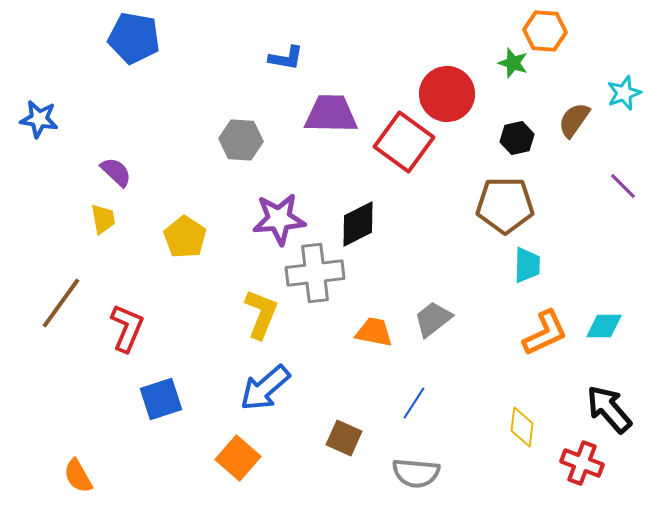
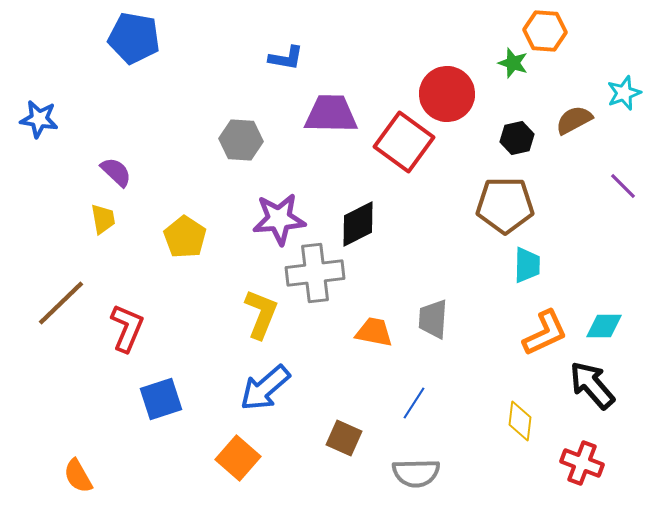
brown semicircle: rotated 27 degrees clockwise
brown line: rotated 10 degrees clockwise
gray trapezoid: rotated 48 degrees counterclockwise
black arrow: moved 17 px left, 24 px up
yellow diamond: moved 2 px left, 6 px up
gray semicircle: rotated 6 degrees counterclockwise
